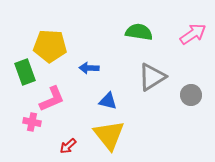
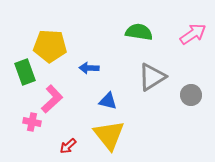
pink L-shape: rotated 20 degrees counterclockwise
